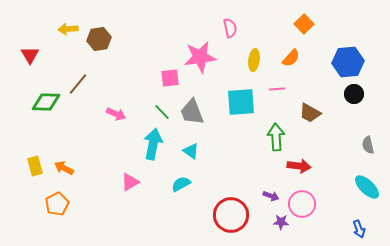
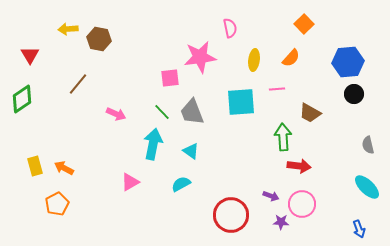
brown hexagon: rotated 20 degrees clockwise
green diamond: moved 24 px left, 3 px up; rotated 36 degrees counterclockwise
green arrow: moved 7 px right
